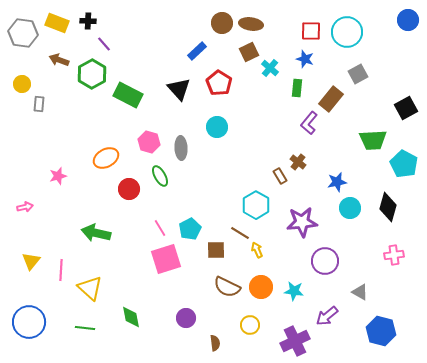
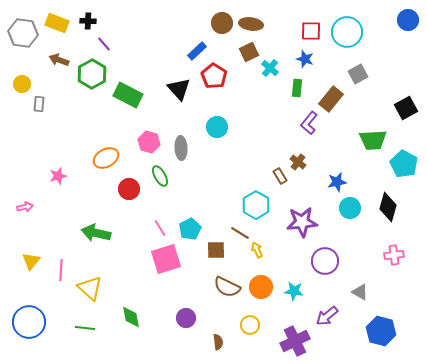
red pentagon at (219, 83): moved 5 px left, 7 px up
brown semicircle at (215, 343): moved 3 px right, 1 px up
